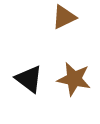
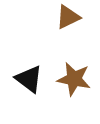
brown triangle: moved 4 px right
